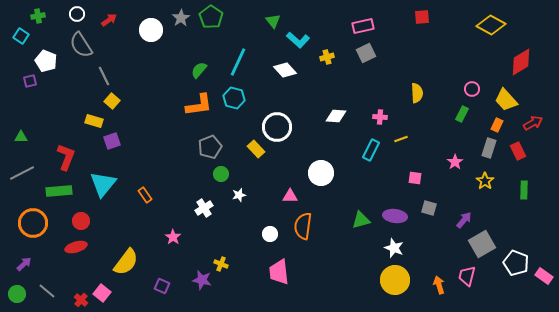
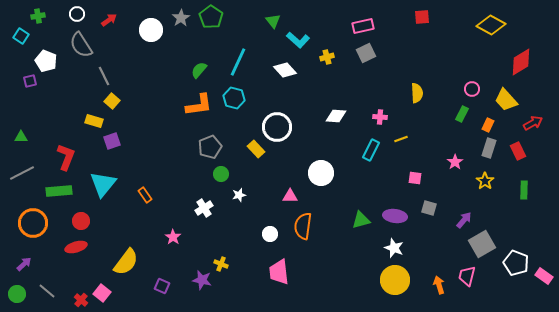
orange rectangle at (497, 125): moved 9 px left
